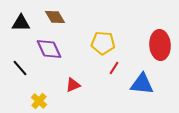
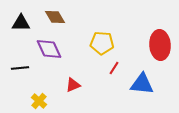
yellow pentagon: moved 1 px left
black line: rotated 54 degrees counterclockwise
